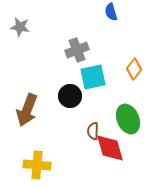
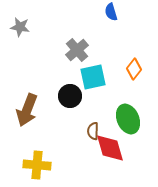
gray cross: rotated 20 degrees counterclockwise
